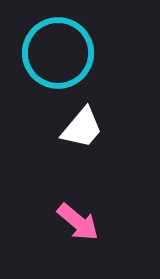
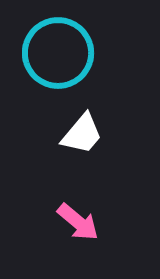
white trapezoid: moved 6 px down
